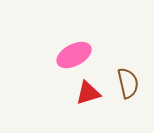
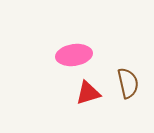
pink ellipse: rotated 20 degrees clockwise
